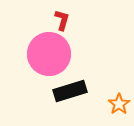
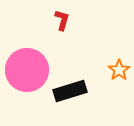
pink circle: moved 22 px left, 16 px down
orange star: moved 34 px up
